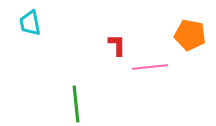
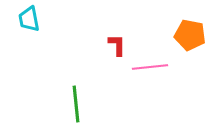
cyan trapezoid: moved 1 px left, 4 px up
